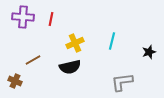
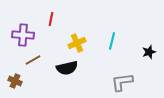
purple cross: moved 18 px down
yellow cross: moved 2 px right
black semicircle: moved 3 px left, 1 px down
